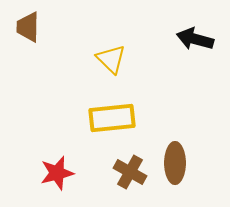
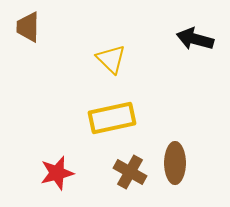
yellow rectangle: rotated 6 degrees counterclockwise
